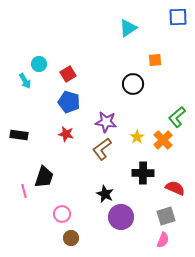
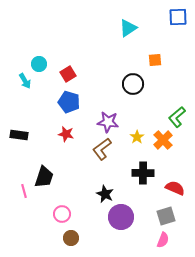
purple star: moved 2 px right
